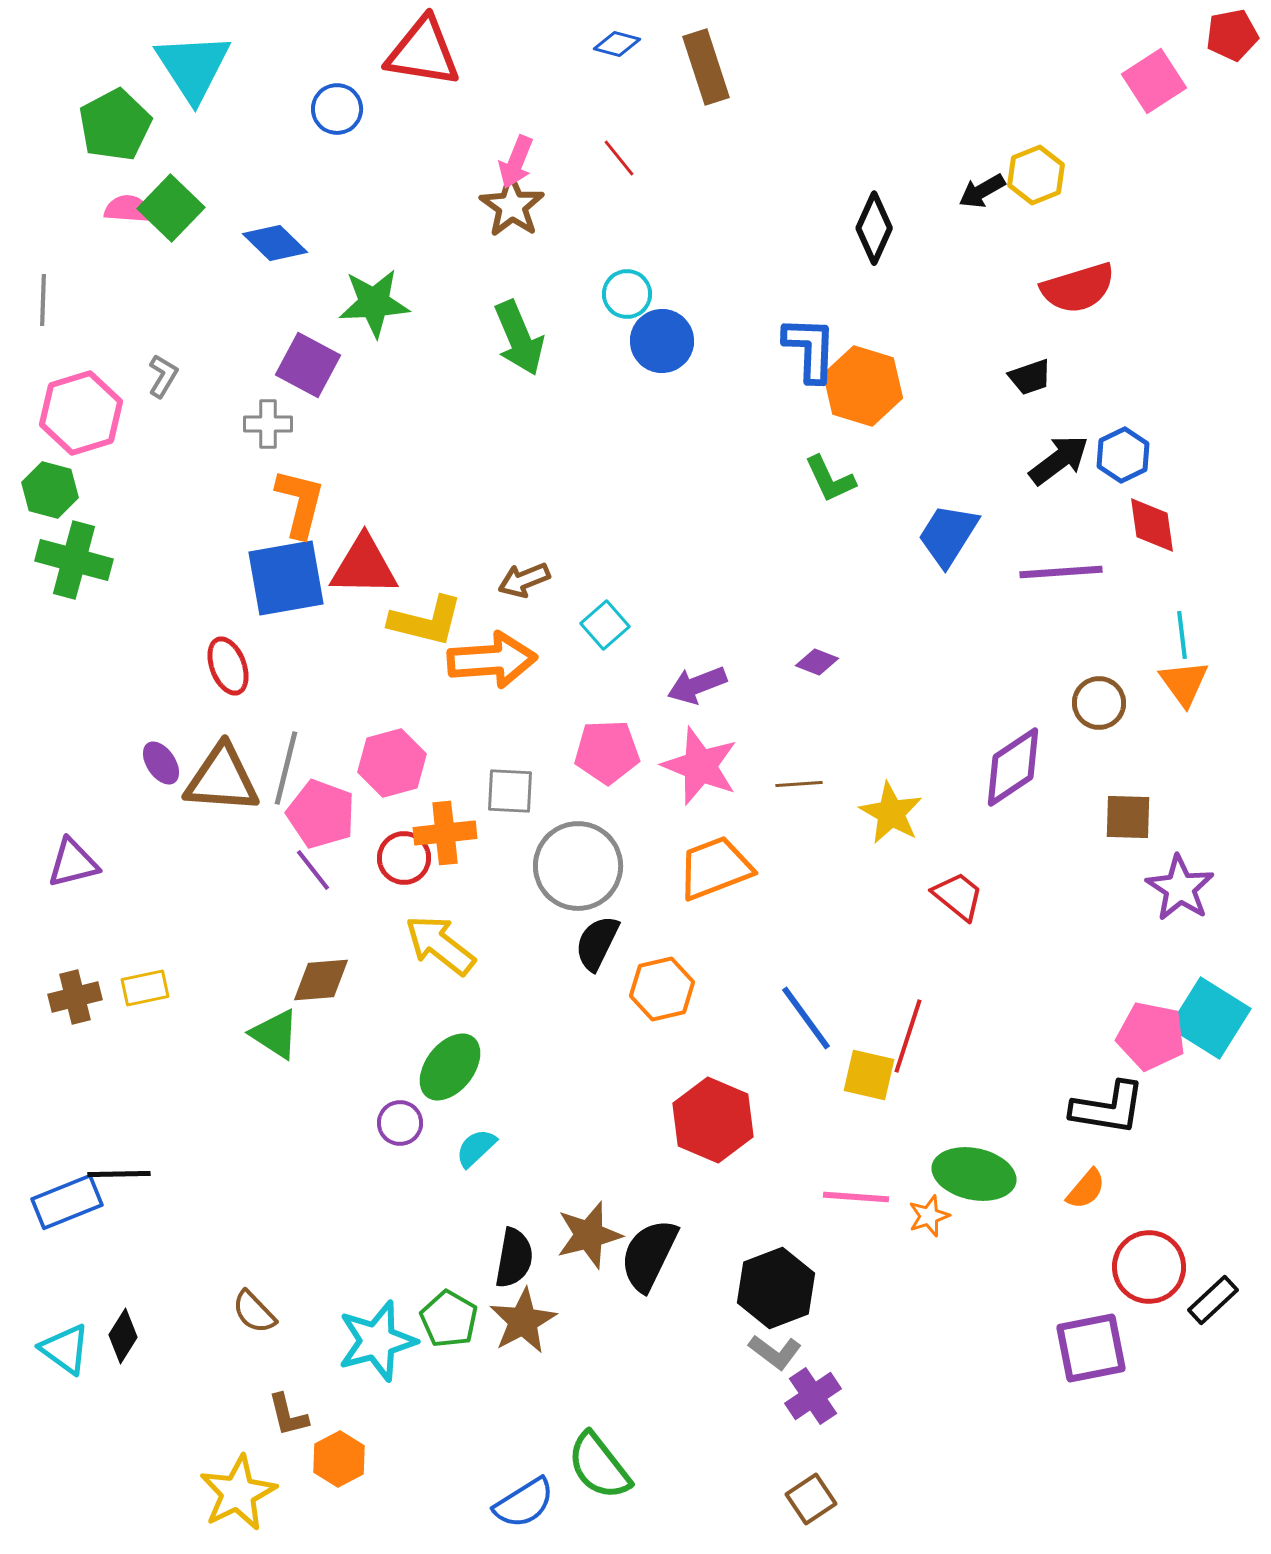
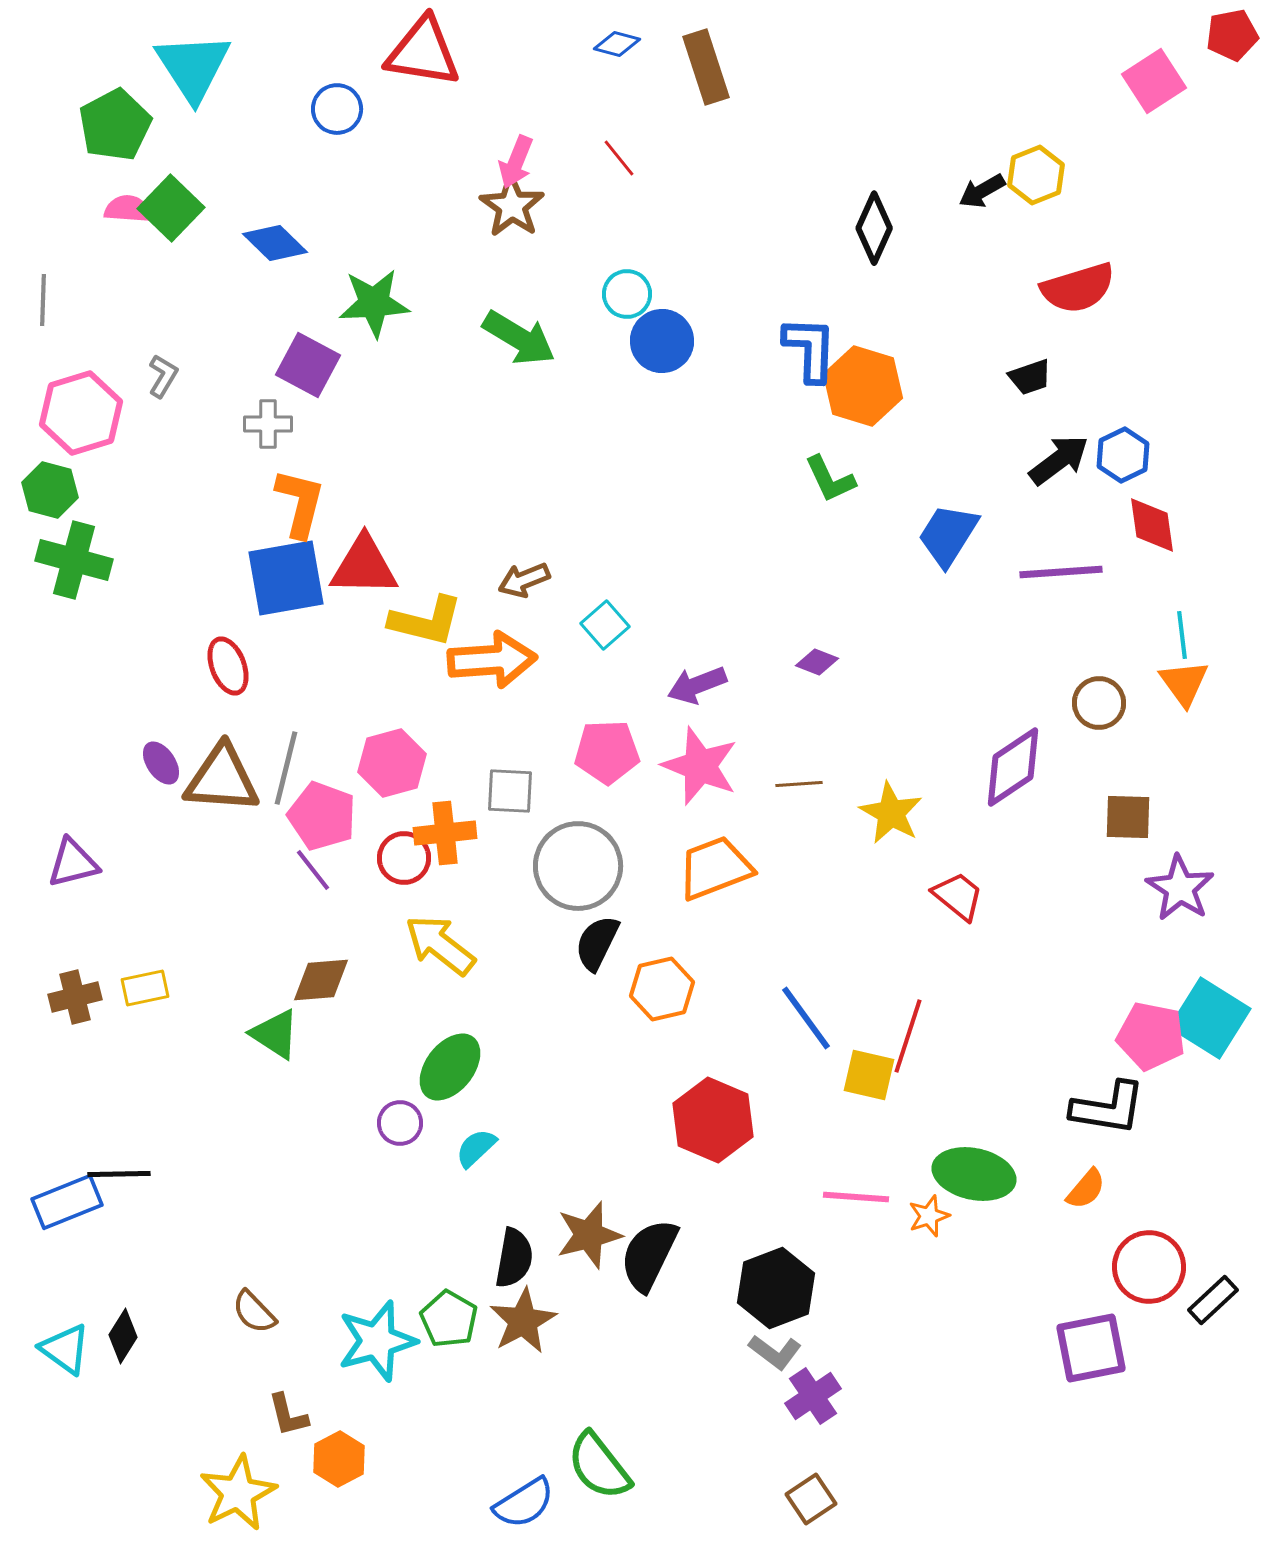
green arrow at (519, 338): rotated 36 degrees counterclockwise
pink pentagon at (321, 814): moved 1 px right, 2 px down
